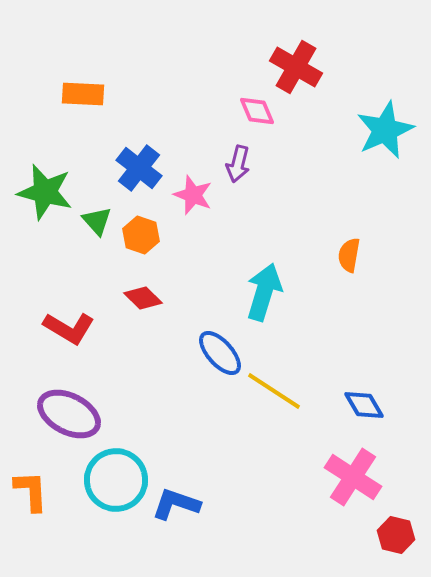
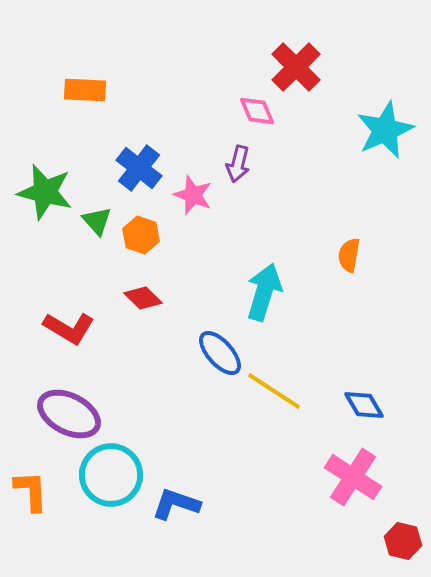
red cross: rotated 15 degrees clockwise
orange rectangle: moved 2 px right, 4 px up
cyan circle: moved 5 px left, 5 px up
red hexagon: moved 7 px right, 6 px down
